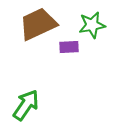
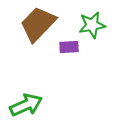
brown trapezoid: rotated 21 degrees counterclockwise
green arrow: rotated 32 degrees clockwise
